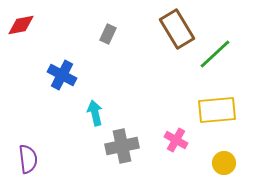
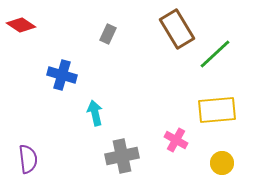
red diamond: rotated 44 degrees clockwise
blue cross: rotated 12 degrees counterclockwise
gray cross: moved 10 px down
yellow circle: moved 2 px left
